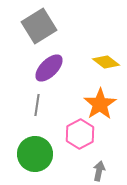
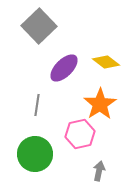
gray square: rotated 12 degrees counterclockwise
purple ellipse: moved 15 px right
pink hexagon: rotated 16 degrees clockwise
